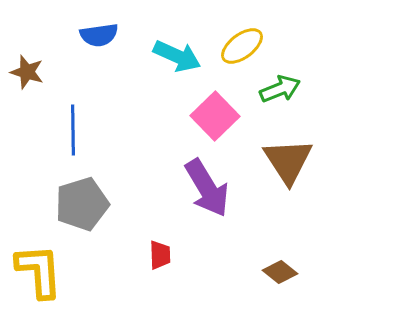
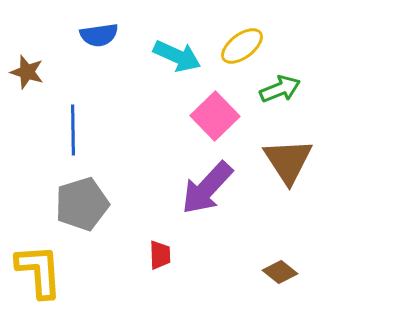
purple arrow: rotated 74 degrees clockwise
